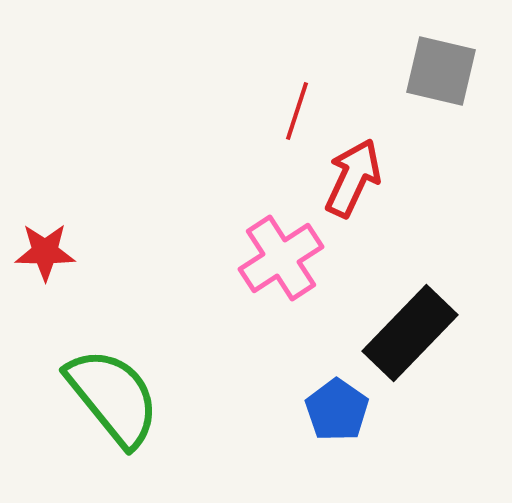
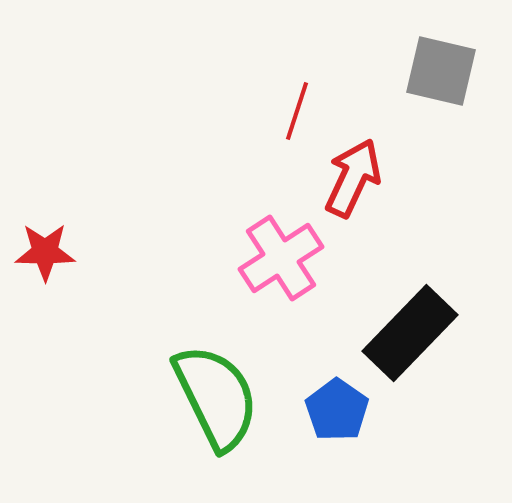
green semicircle: moved 103 px right; rotated 13 degrees clockwise
